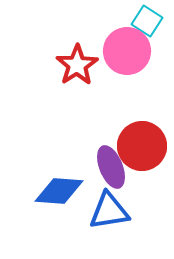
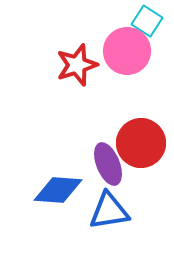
red star: rotated 15 degrees clockwise
red circle: moved 1 px left, 3 px up
purple ellipse: moved 3 px left, 3 px up
blue diamond: moved 1 px left, 1 px up
